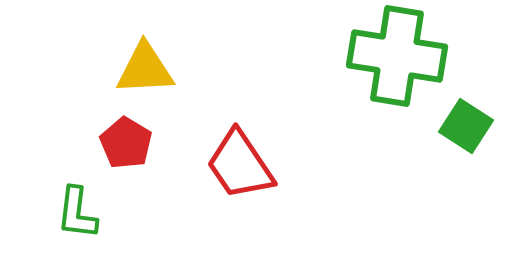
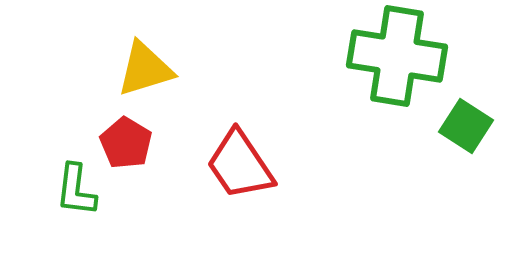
yellow triangle: rotated 14 degrees counterclockwise
green L-shape: moved 1 px left, 23 px up
